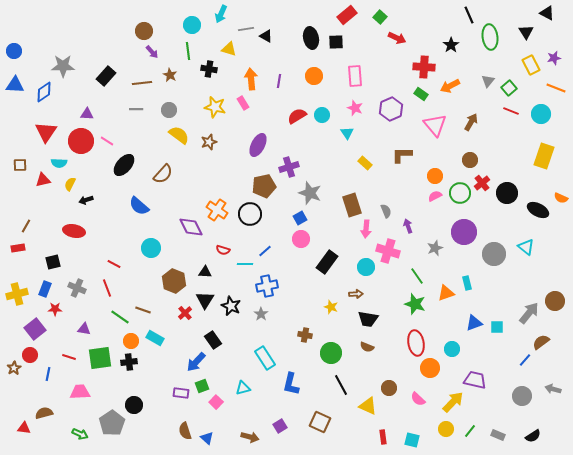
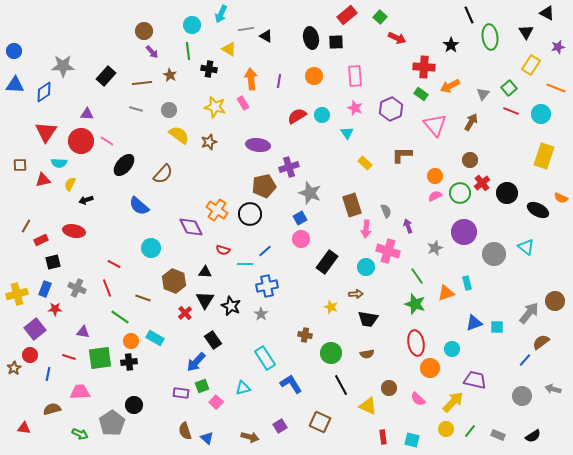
yellow triangle at (229, 49): rotated 14 degrees clockwise
purple star at (554, 58): moved 4 px right, 11 px up
yellow rectangle at (531, 65): rotated 60 degrees clockwise
gray triangle at (488, 81): moved 5 px left, 13 px down
gray line at (136, 109): rotated 16 degrees clockwise
purple ellipse at (258, 145): rotated 70 degrees clockwise
red rectangle at (18, 248): moved 23 px right, 8 px up; rotated 16 degrees counterclockwise
brown line at (143, 310): moved 12 px up
purple triangle at (84, 329): moved 1 px left, 3 px down
brown semicircle at (367, 347): moved 7 px down; rotated 32 degrees counterclockwise
blue L-shape at (291, 384): rotated 135 degrees clockwise
brown semicircle at (44, 413): moved 8 px right, 4 px up
